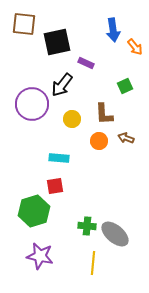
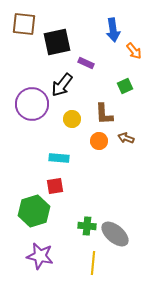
orange arrow: moved 1 px left, 4 px down
